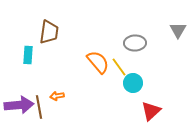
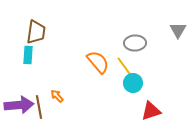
brown trapezoid: moved 13 px left
yellow line: moved 5 px right, 1 px up
orange arrow: rotated 56 degrees clockwise
red triangle: rotated 25 degrees clockwise
